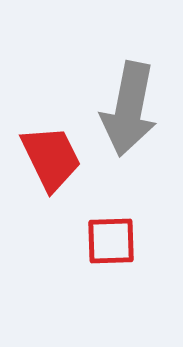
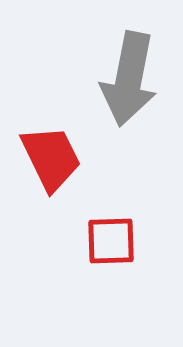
gray arrow: moved 30 px up
